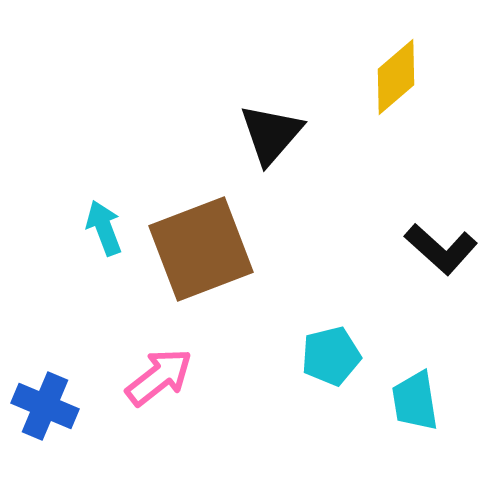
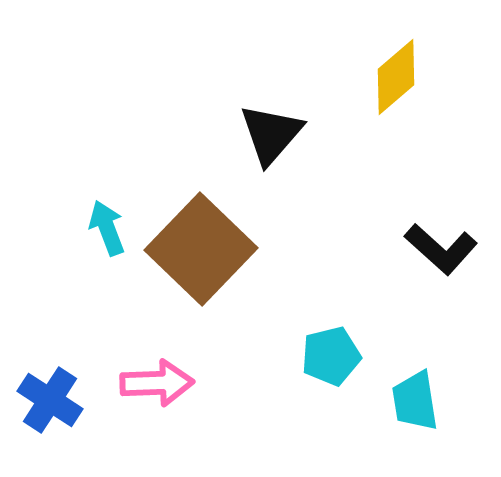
cyan arrow: moved 3 px right
brown square: rotated 25 degrees counterclockwise
pink arrow: moved 2 px left, 6 px down; rotated 36 degrees clockwise
blue cross: moved 5 px right, 6 px up; rotated 10 degrees clockwise
